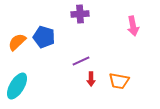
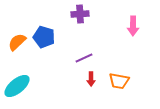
pink arrow: rotated 12 degrees clockwise
purple line: moved 3 px right, 3 px up
cyan ellipse: rotated 20 degrees clockwise
